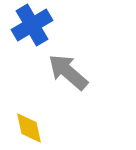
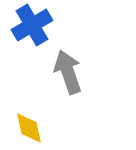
gray arrow: rotated 30 degrees clockwise
